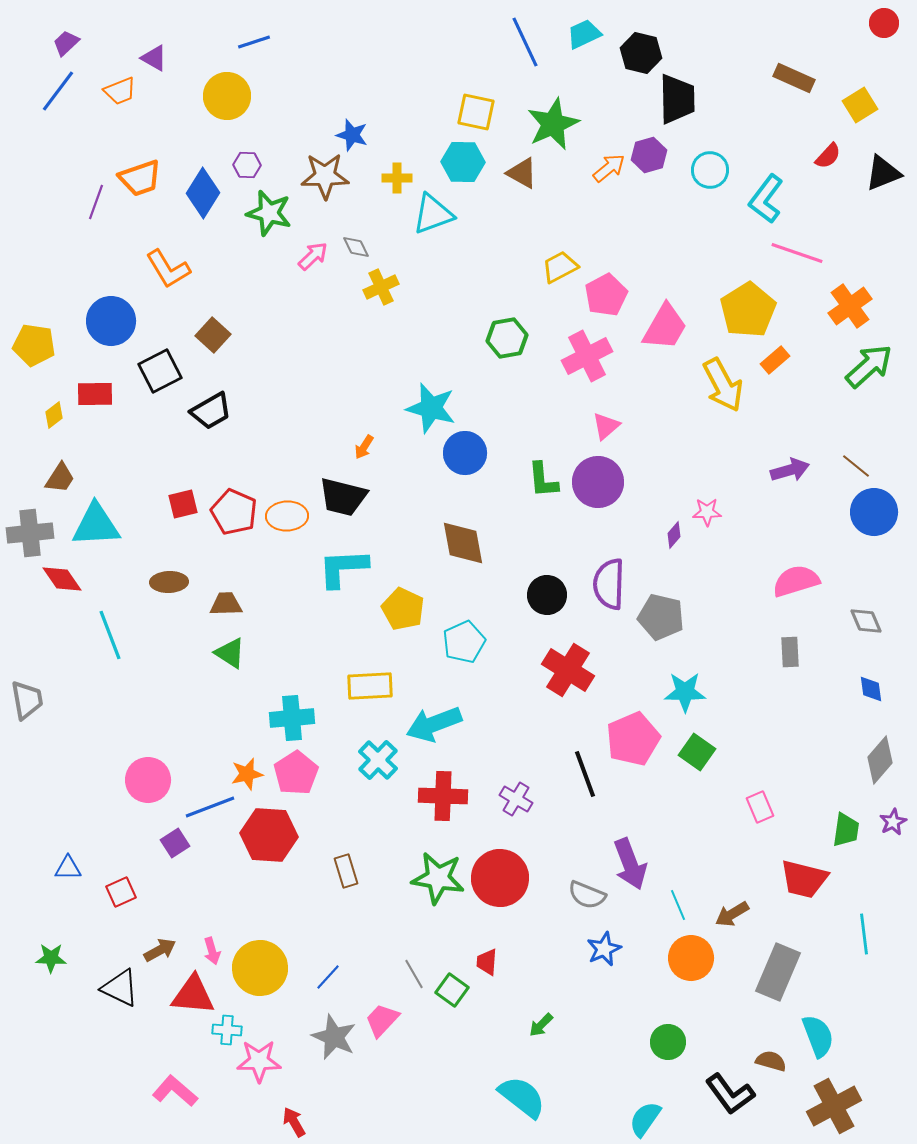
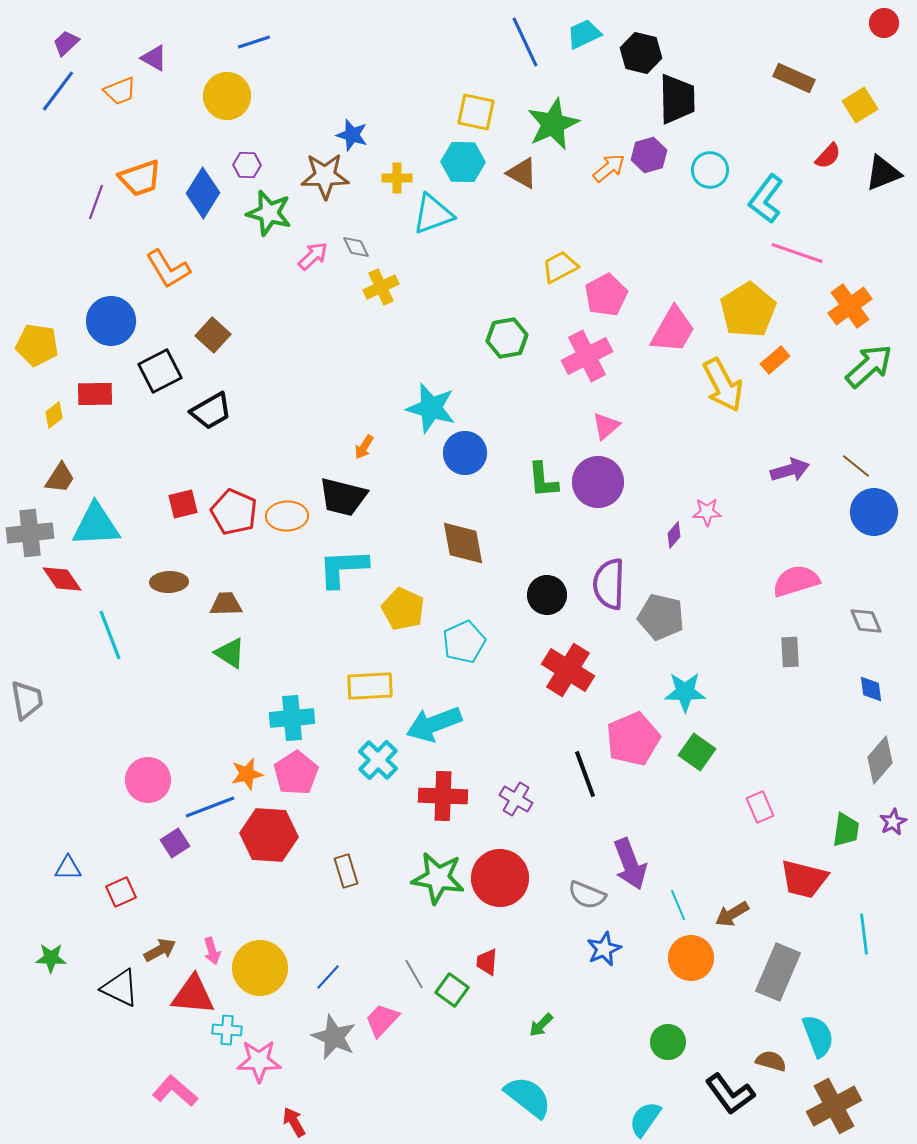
pink trapezoid at (665, 327): moved 8 px right, 3 px down
yellow pentagon at (34, 345): moved 3 px right
cyan semicircle at (522, 1097): moved 6 px right
